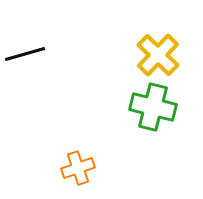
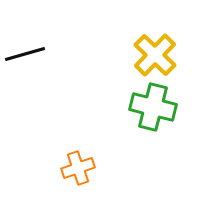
yellow cross: moved 3 px left
